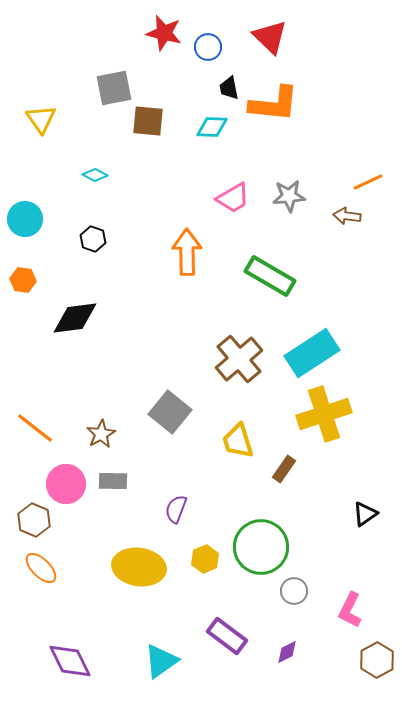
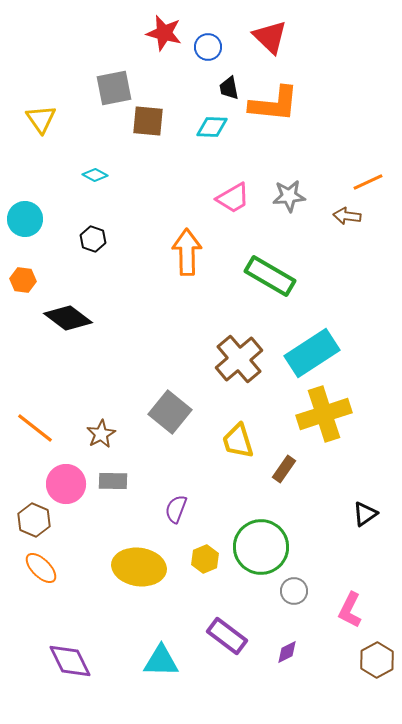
black diamond at (75, 318): moved 7 px left; rotated 45 degrees clockwise
cyan triangle at (161, 661): rotated 36 degrees clockwise
